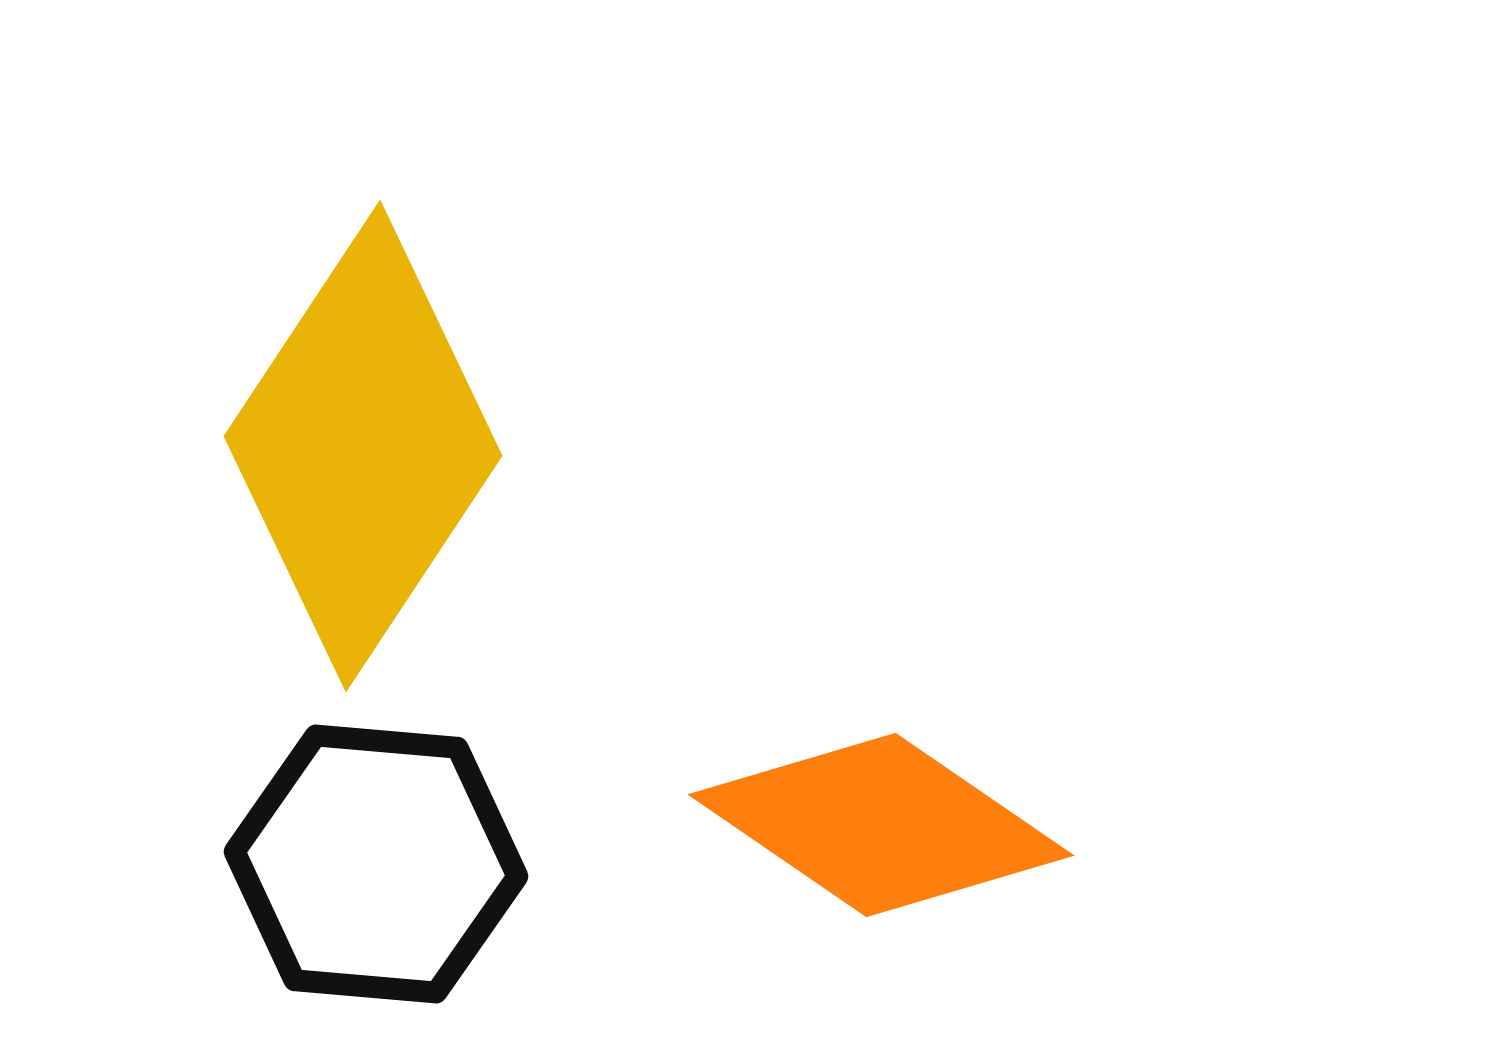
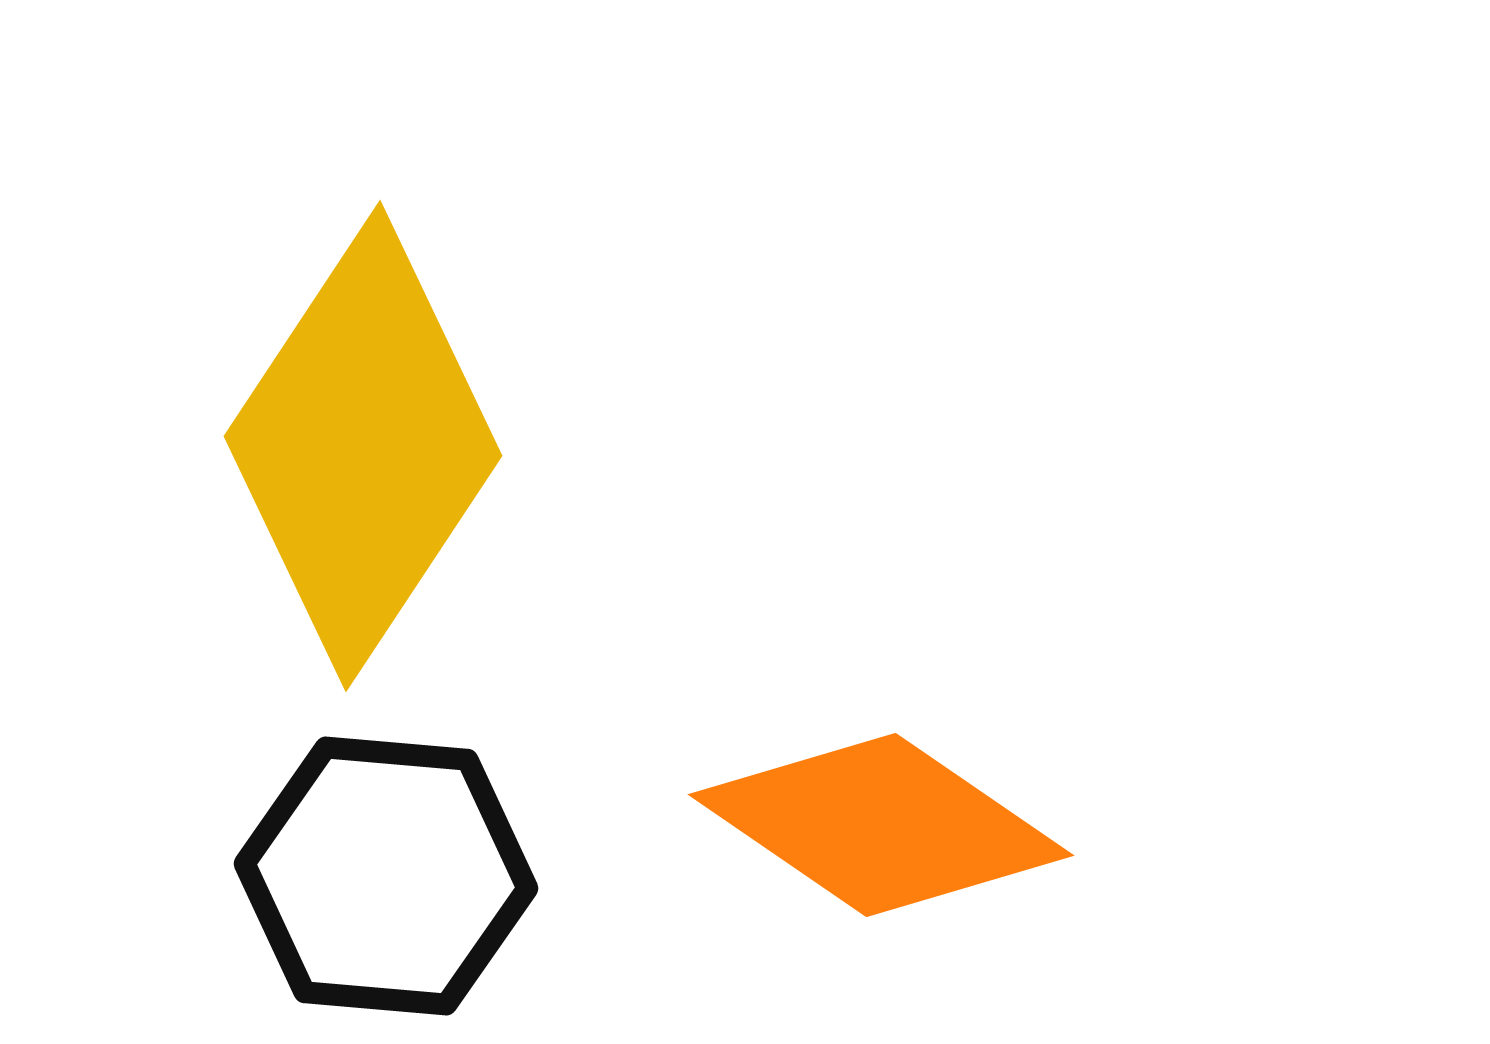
black hexagon: moved 10 px right, 12 px down
